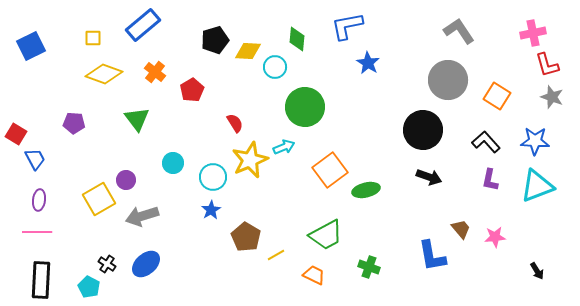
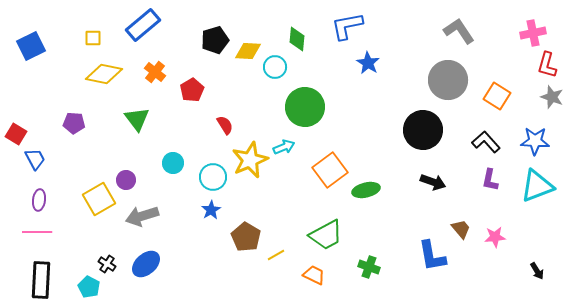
red L-shape at (547, 65): rotated 32 degrees clockwise
yellow diamond at (104, 74): rotated 9 degrees counterclockwise
red semicircle at (235, 123): moved 10 px left, 2 px down
black arrow at (429, 177): moved 4 px right, 5 px down
